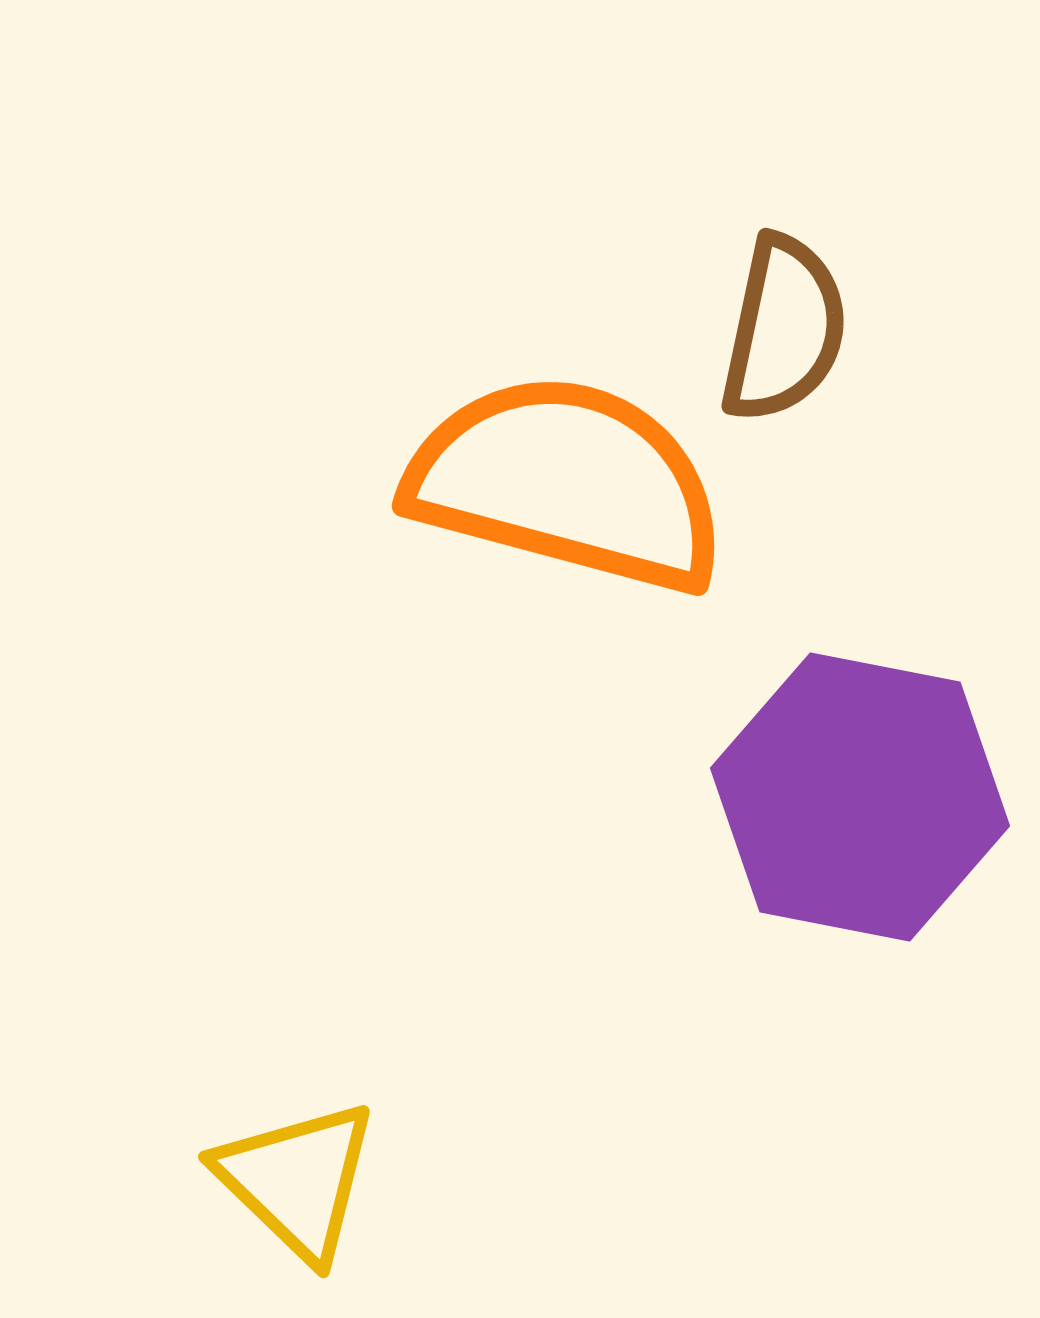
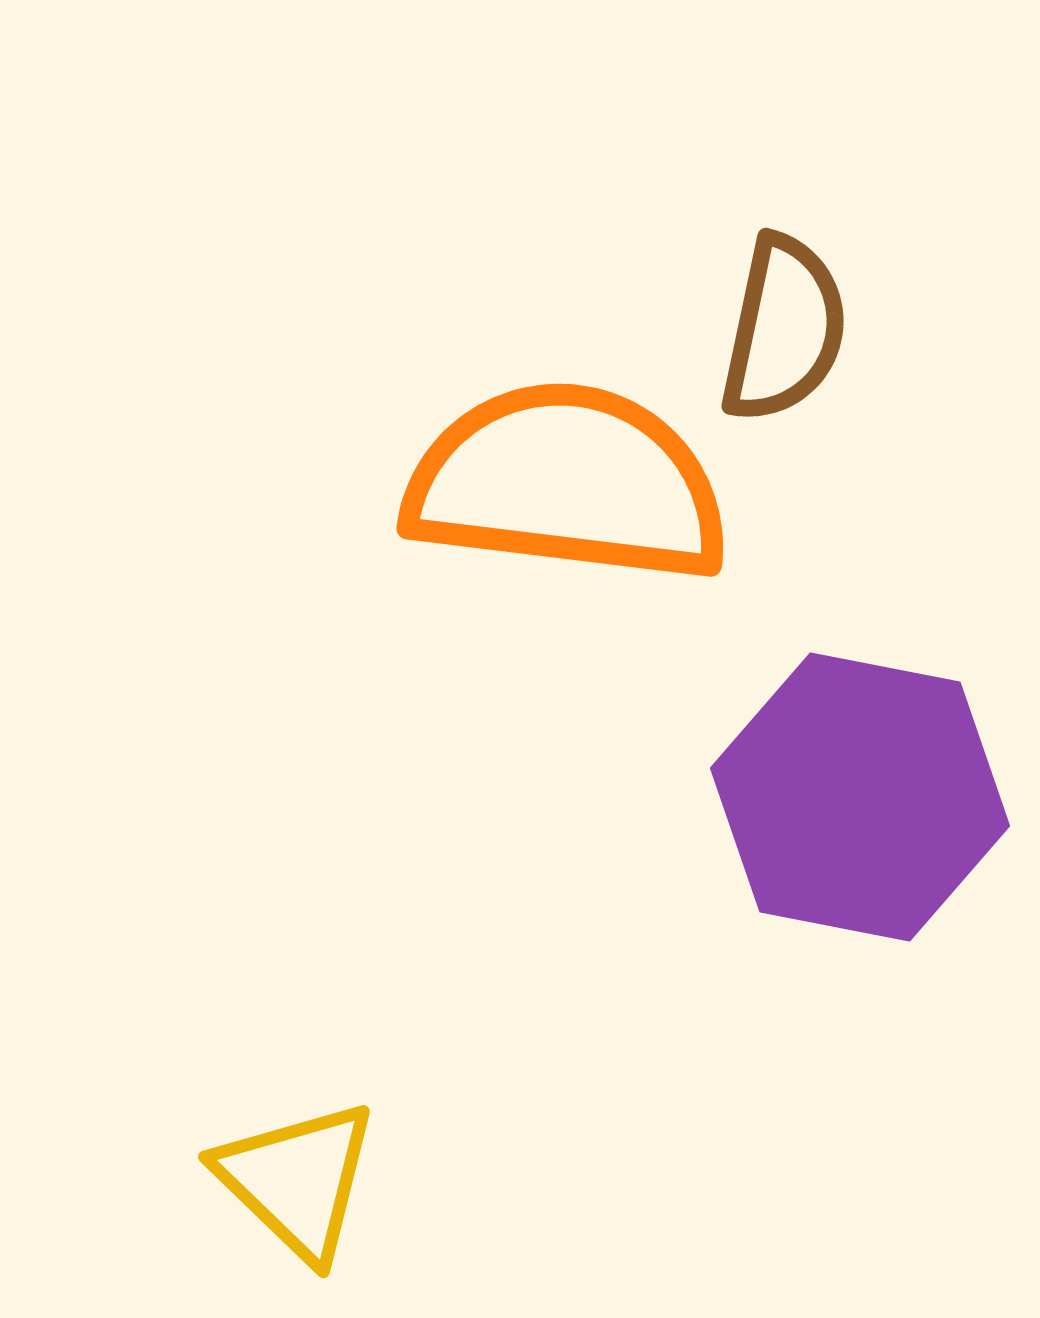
orange semicircle: rotated 8 degrees counterclockwise
